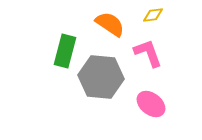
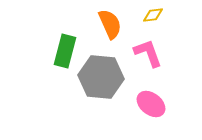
orange semicircle: rotated 32 degrees clockwise
